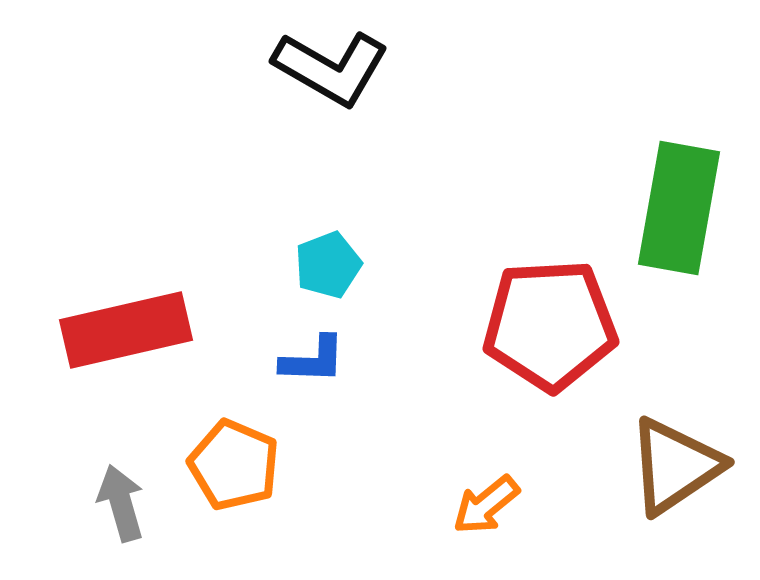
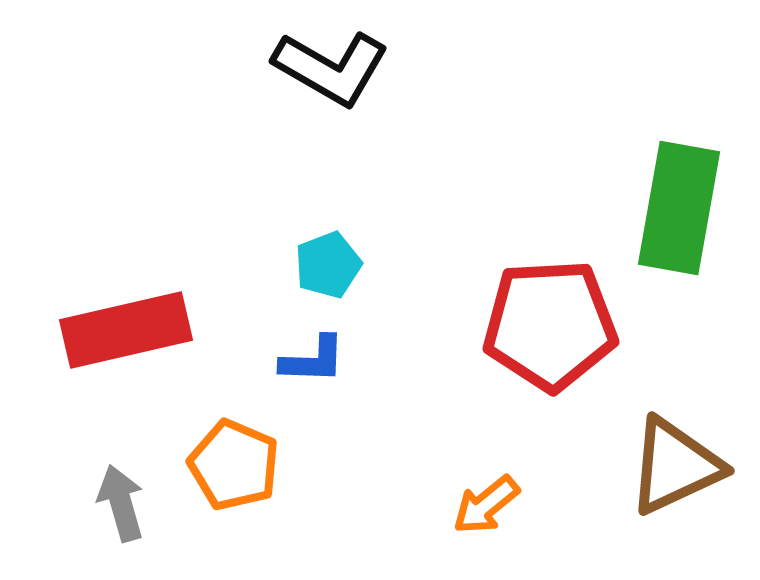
brown triangle: rotated 9 degrees clockwise
